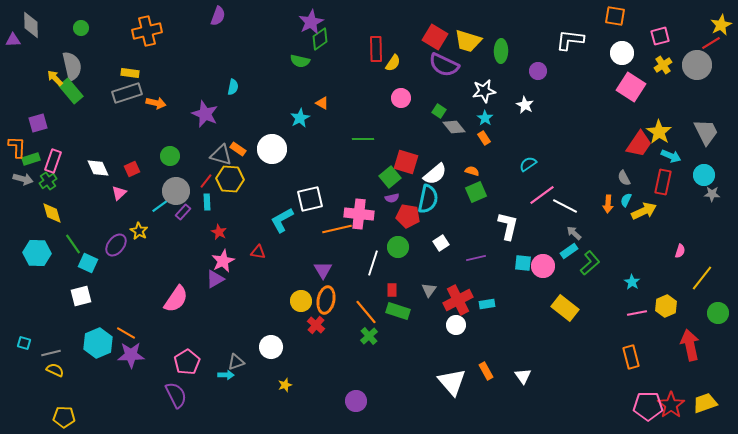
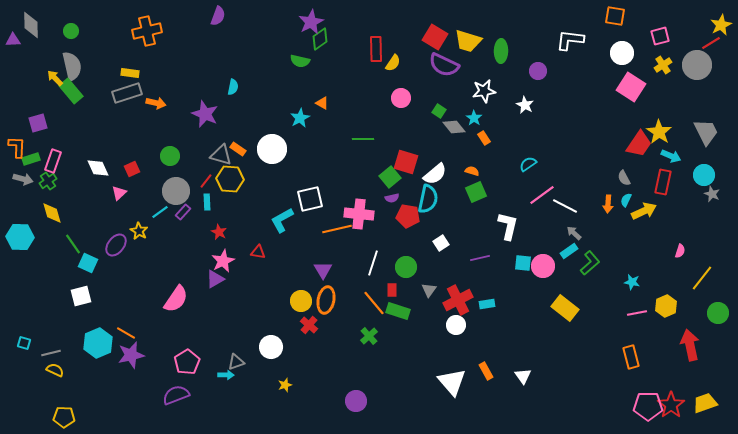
green circle at (81, 28): moved 10 px left, 3 px down
cyan star at (485, 118): moved 11 px left
gray star at (712, 194): rotated 21 degrees clockwise
cyan line at (160, 206): moved 6 px down
green circle at (398, 247): moved 8 px right, 20 px down
cyan hexagon at (37, 253): moved 17 px left, 16 px up
purple line at (476, 258): moved 4 px right
cyan star at (632, 282): rotated 21 degrees counterclockwise
orange line at (366, 312): moved 8 px right, 9 px up
red cross at (316, 325): moved 7 px left
purple star at (131, 355): rotated 12 degrees counterclockwise
purple semicircle at (176, 395): rotated 84 degrees counterclockwise
